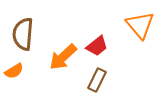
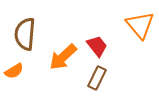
brown semicircle: moved 2 px right
red trapezoid: rotated 90 degrees counterclockwise
brown rectangle: moved 2 px up
